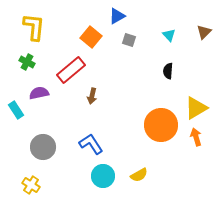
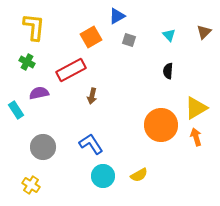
orange square: rotated 20 degrees clockwise
red rectangle: rotated 12 degrees clockwise
